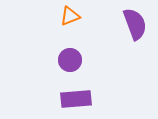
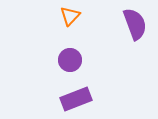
orange triangle: rotated 25 degrees counterclockwise
purple rectangle: rotated 16 degrees counterclockwise
